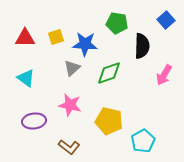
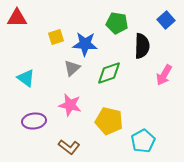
red triangle: moved 8 px left, 20 px up
